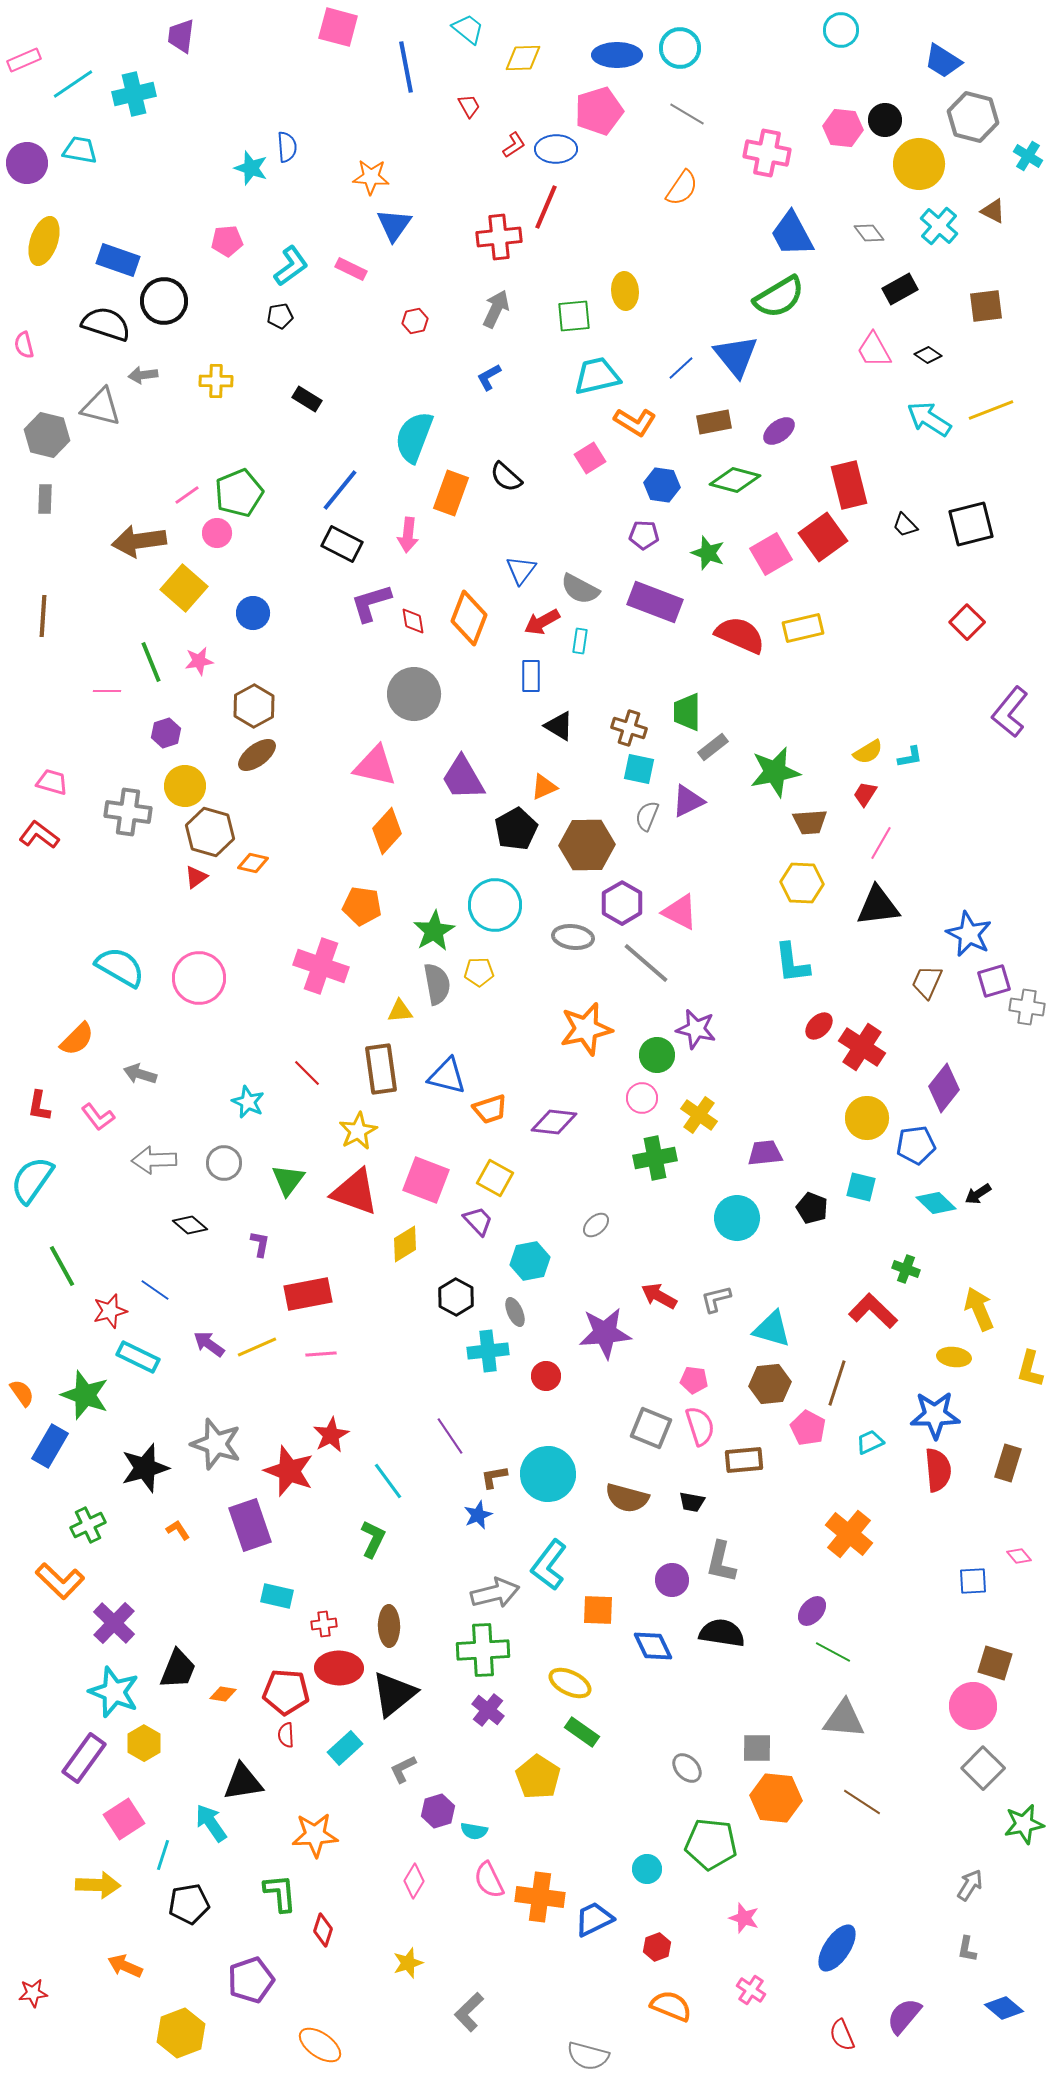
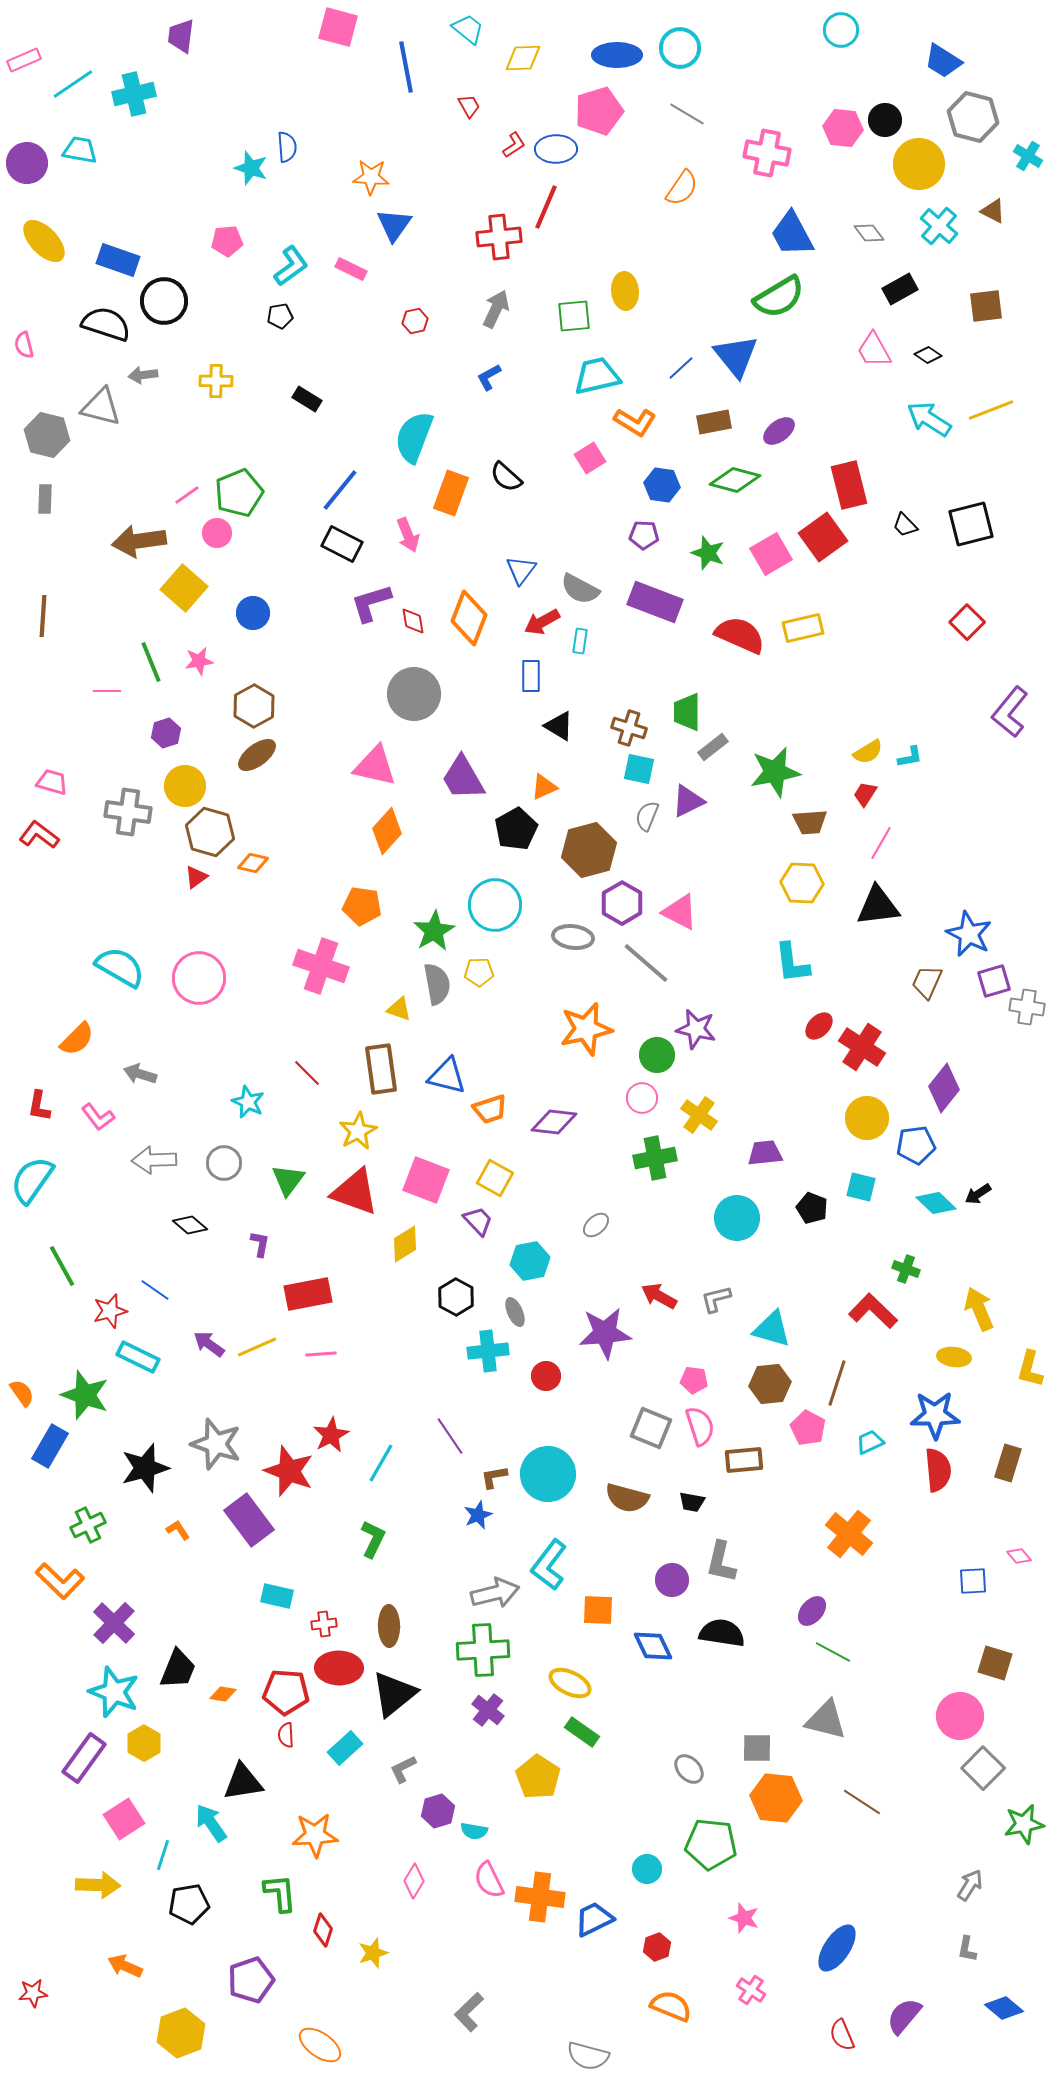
yellow ellipse at (44, 241): rotated 63 degrees counterclockwise
pink arrow at (408, 535): rotated 28 degrees counterclockwise
brown hexagon at (587, 845): moved 2 px right, 5 px down; rotated 14 degrees counterclockwise
yellow triangle at (400, 1011): moved 1 px left, 2 px up; rotated 24 degrees clockwise
cyan line at (388, 1481): moved 7 px left, 18 px up; rotated 66 degrees clockwise
purple rectangle at (250, 1525): moved 1 px left, 5 px up; rotated 18 degrees counterclockwise
pink circle at (973, 1706): moved 13 px left, 10 px down
gray triangle at (844, 1719): moved 18 px left, 1 px down; rotated 9 degrees clockwise
gray ellipse at (687, 1768): moved 2 px right, 1 px down
yellow star at (408, 1963): moved 35 px left, 10 px up
